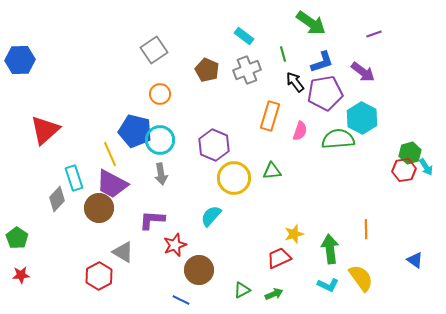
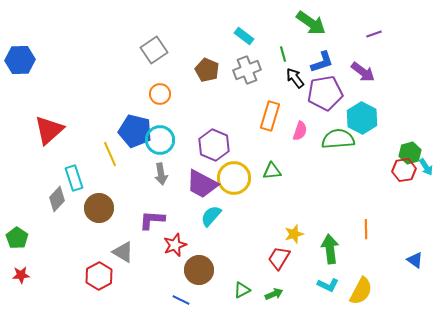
black arrow at (295, 82): moved 4 px up
red triangle at (45, 130): moved 4 px right
purple trapezoid at (112, 184): moved 90 px right
red trapezoid at (279, 258): rotated 35 degrees counterclockwise
yellow semicircle at (361, 278): moved 13 px down; rotated 64 degrees clockwise
